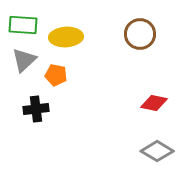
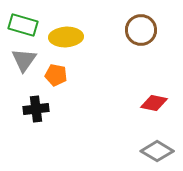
green rectangle: rotated 12 degrees clockwise
brown circle: moved 1 px right, 4 px up
gray triangle: rotated 12 degrees counterclockwise
